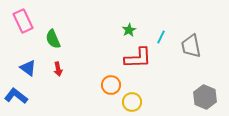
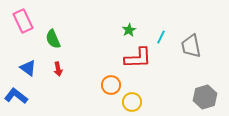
gray hexagon: rotated 20 degrees clockwise
